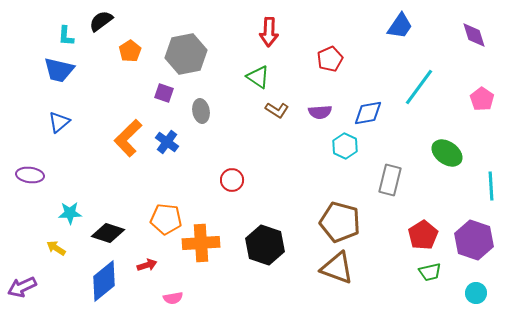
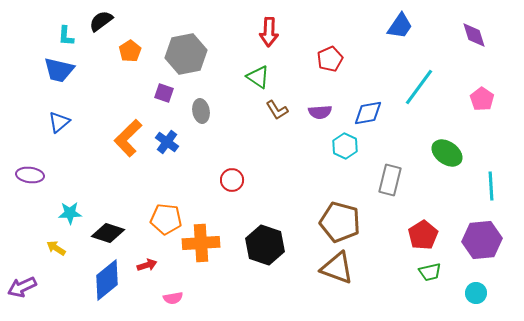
brown L-shape at (277, 110): rotated 25 degrees clockwise
purple hexagon at (474, 240): moved 8 px right; rotated 24 degrees counterclockwise
blue diamond at (104, 281): moved 3 px right, 1 px up
